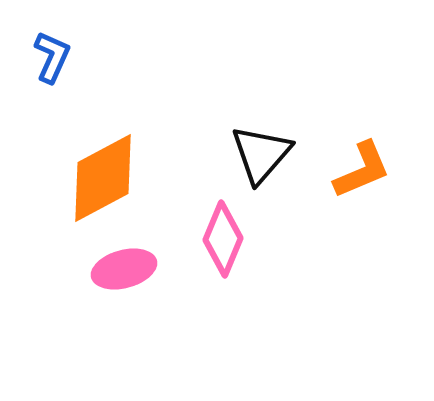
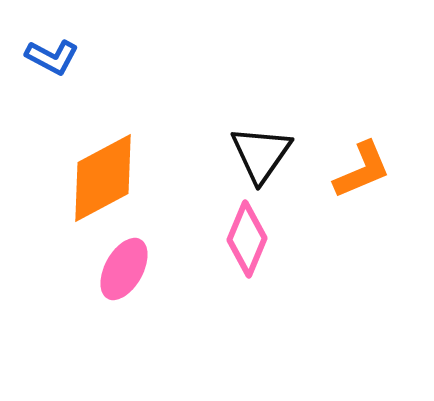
blue L-shape: rotated 94 degrees clockwise
black triangle: rotated 6 degrees counterclockwise
pink diamond: moved 24 px right
pink ellipse: rotated 46 degrees counterclockwise
